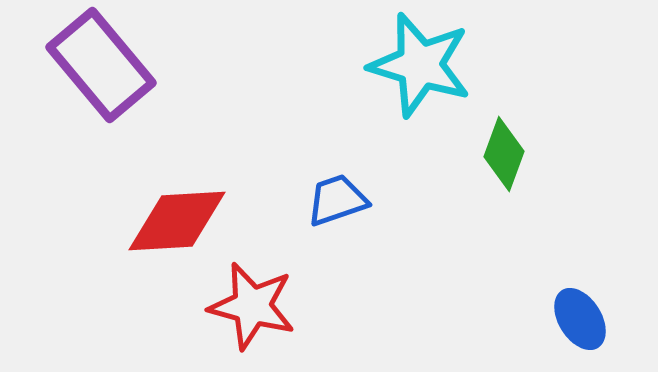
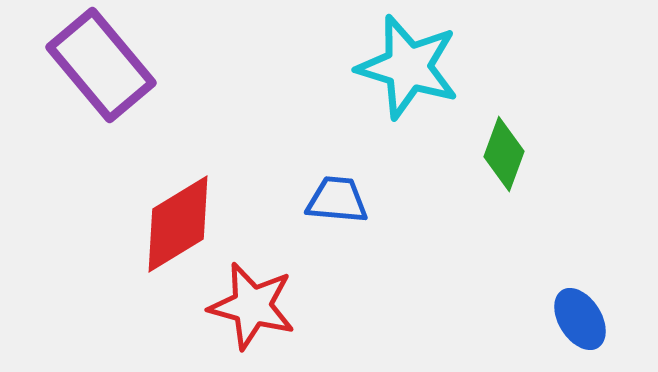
cyan star: moved 12 px left, 2 px down
blue trapezoid: rotated 24 degrees clockwise
red diamond: moved 1 px right, 3 px down; rotated 28 degrees counterclockwise
